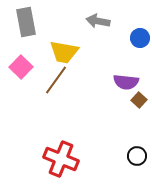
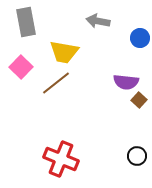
brown line: moved 3 px down; rotated 16 degrees clockwise
